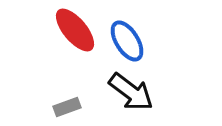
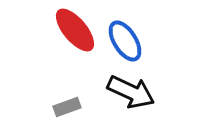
blue ellipse: moved 2 px left
black arrow: rotated 12 degrees counterclockwise
